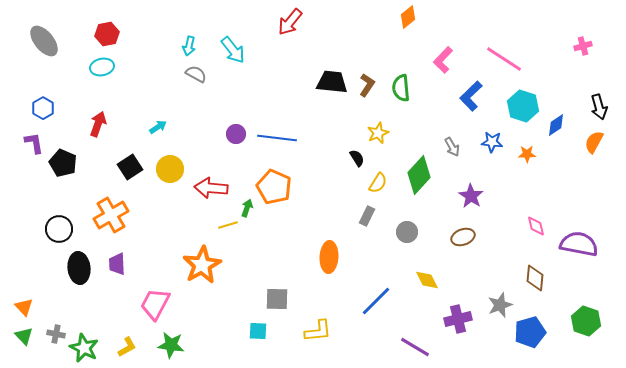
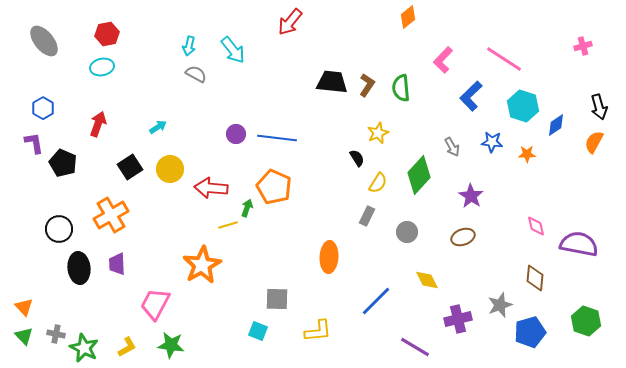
cyan square at (258, 331): rotated 18 degrees clockwise
